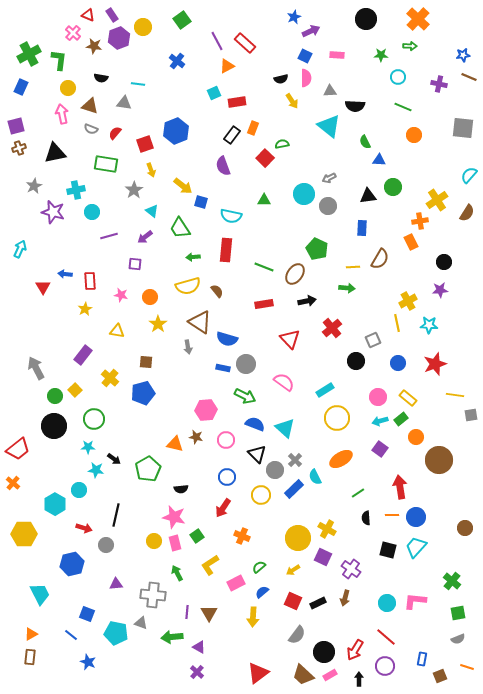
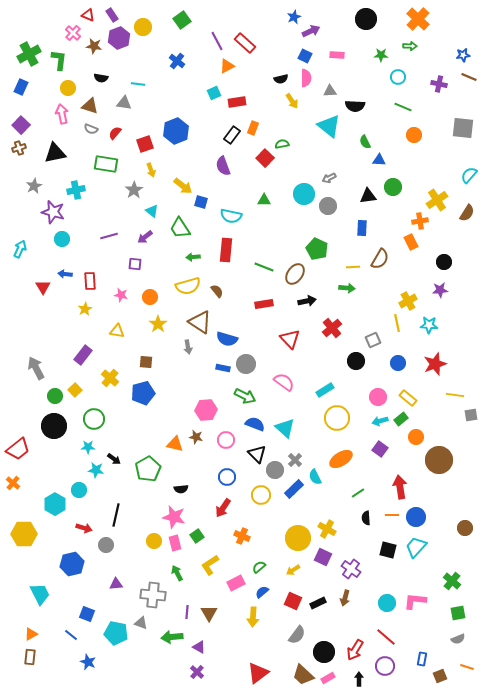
purple square at (16, 126): moved 5 px right, 1 px up; rotated 30 degrees counterclockwise
cyan circle at (92, 212): moved 30 px left, 27 px down
pink rectangle at (330, 675): moved 2 px left, 3 px down
